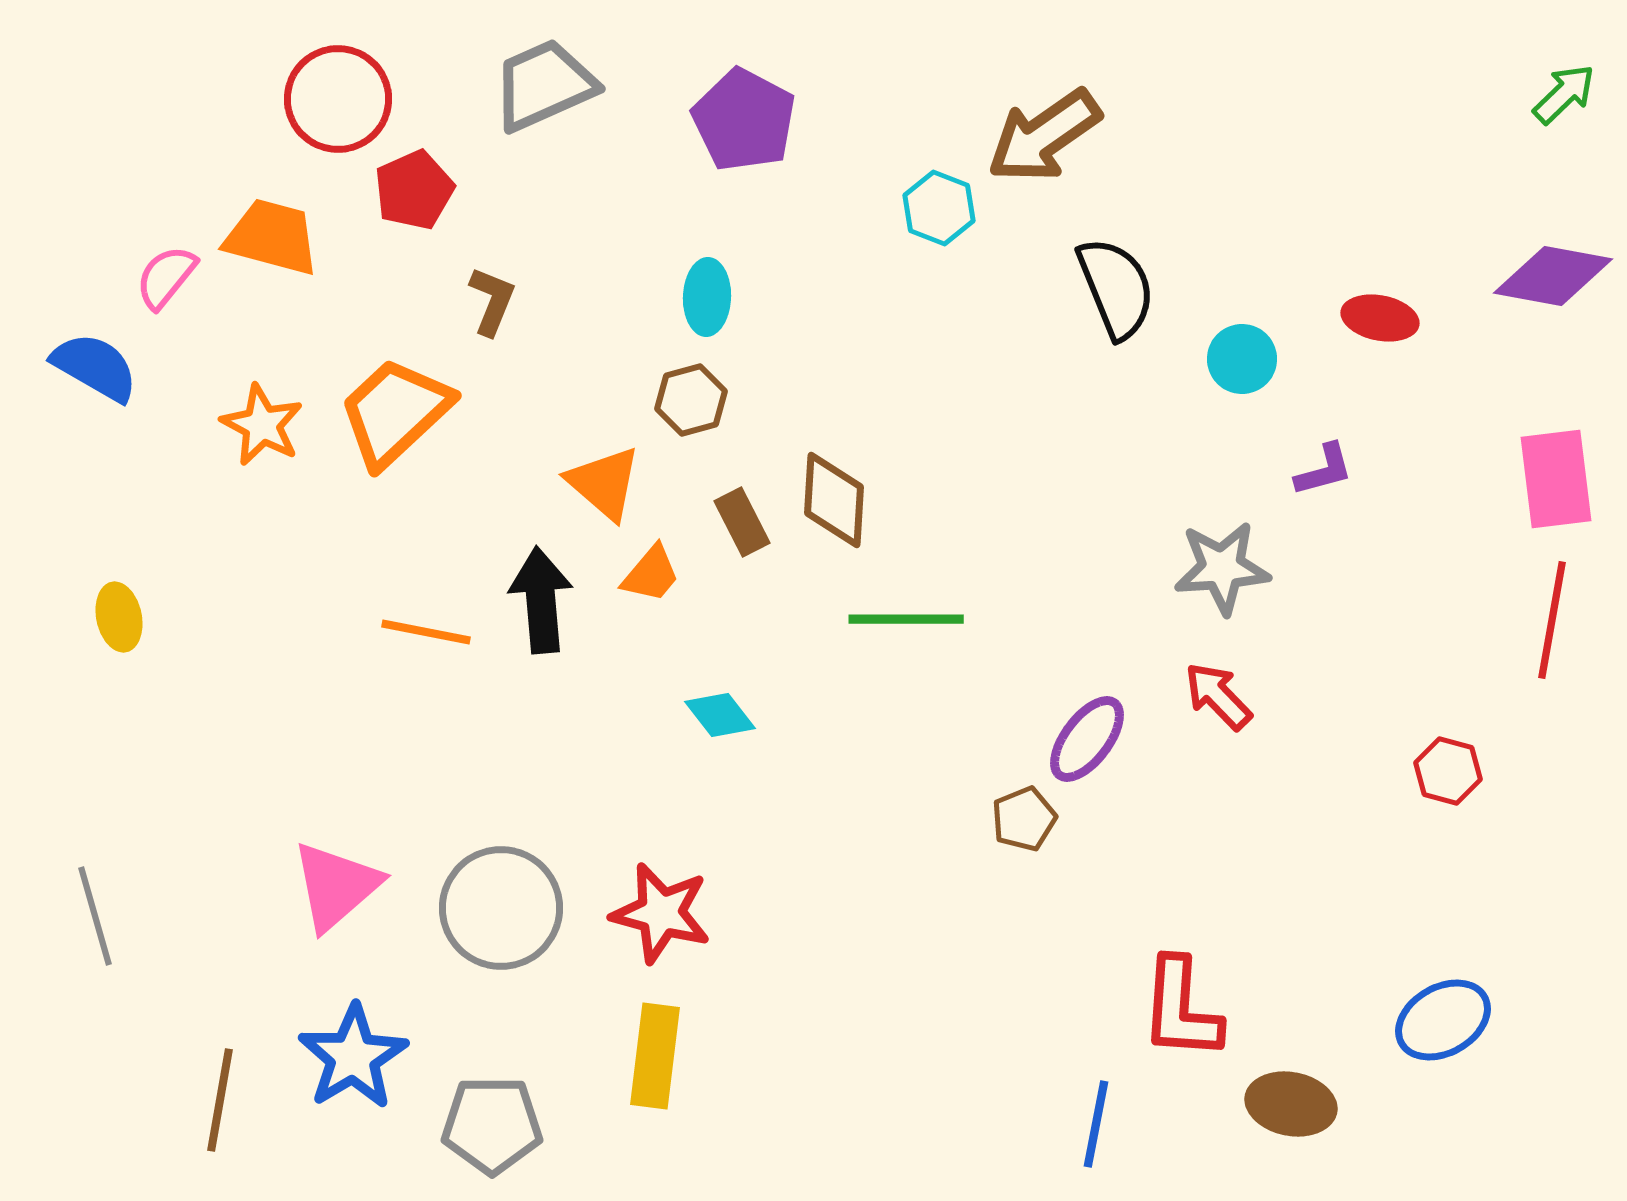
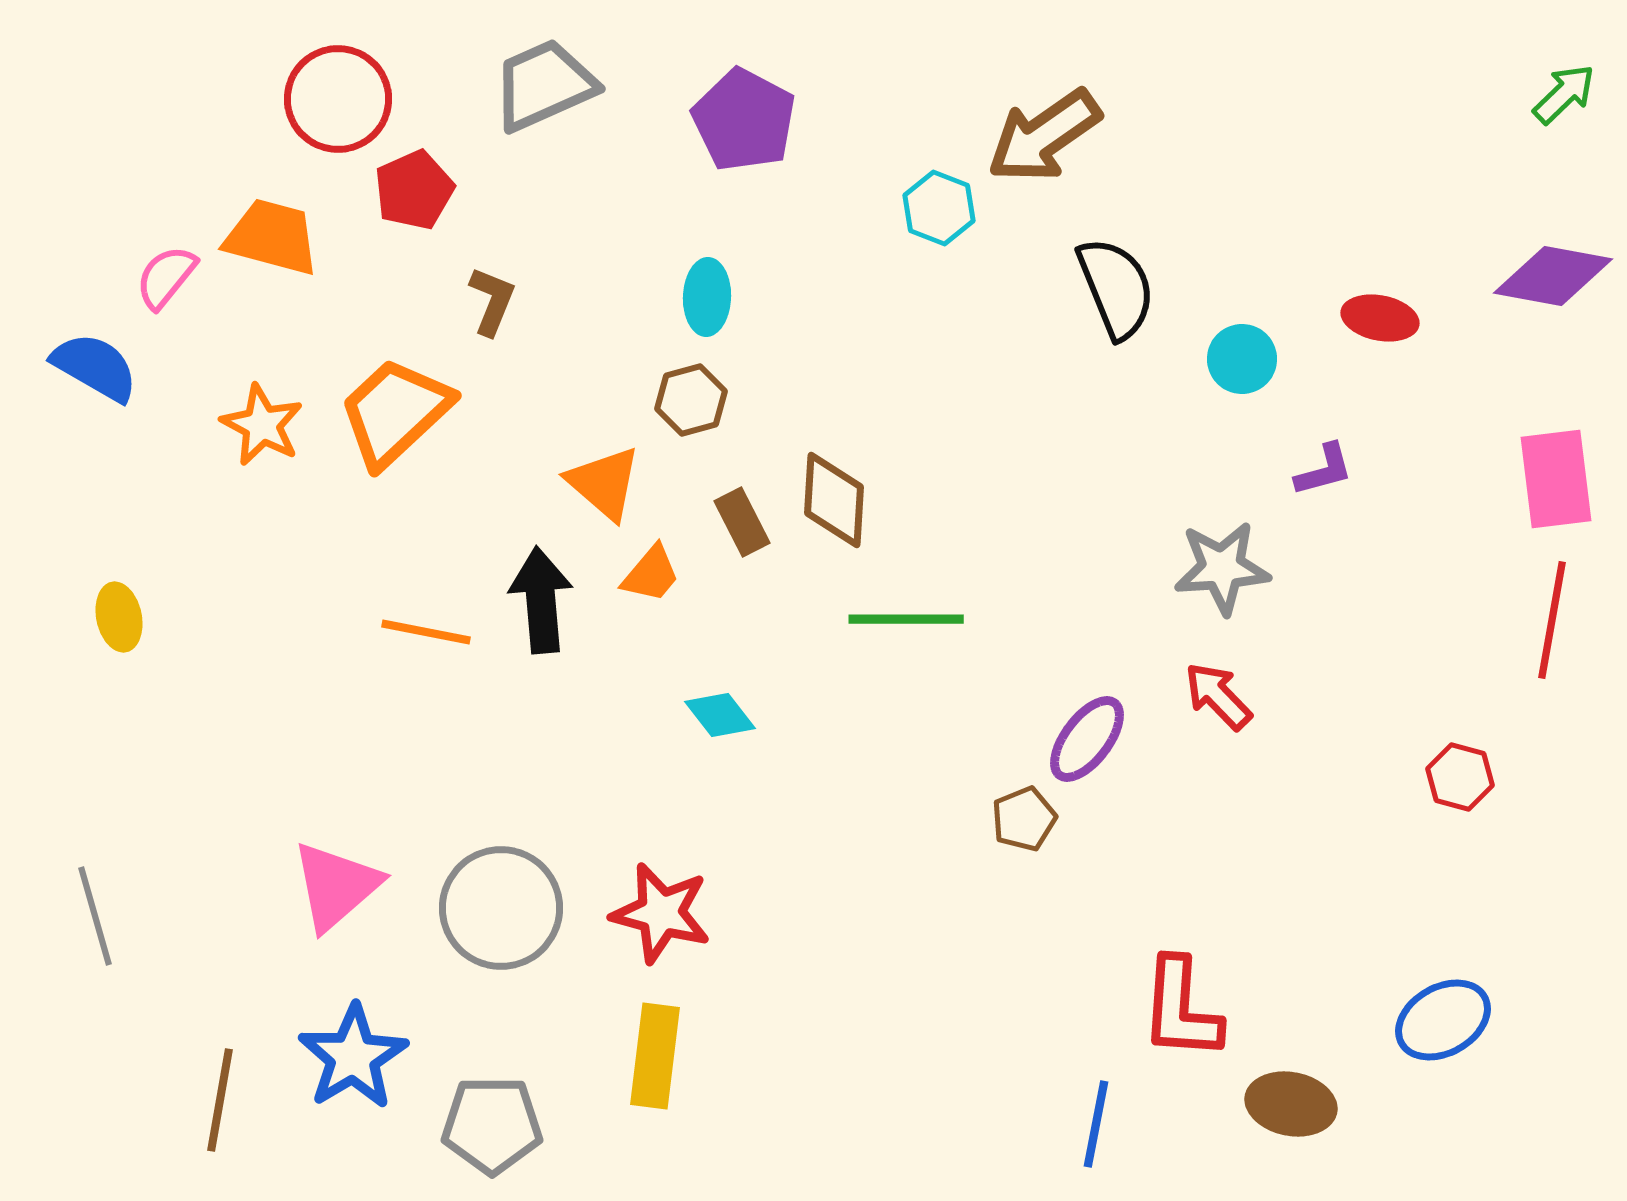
red hexagon at (1448, 771): moved 12 px right, 6 px down
